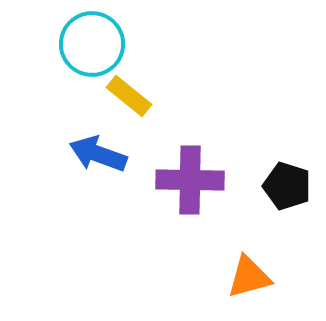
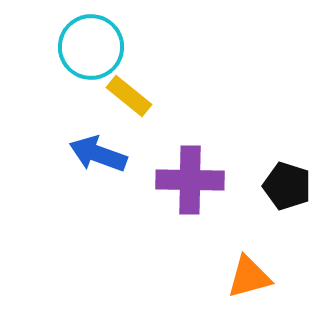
cyan circle: moved 1 px left, 3 px down
